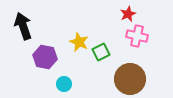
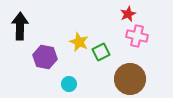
black arrow: moved 3 px left; rotated 20 degrees clockwise
cyan circle: moved 5 px right
